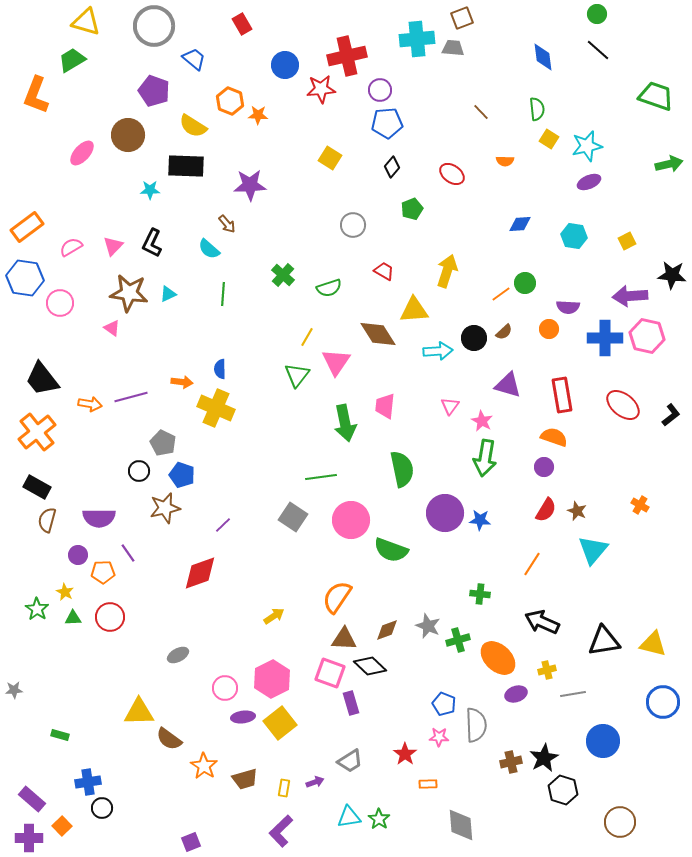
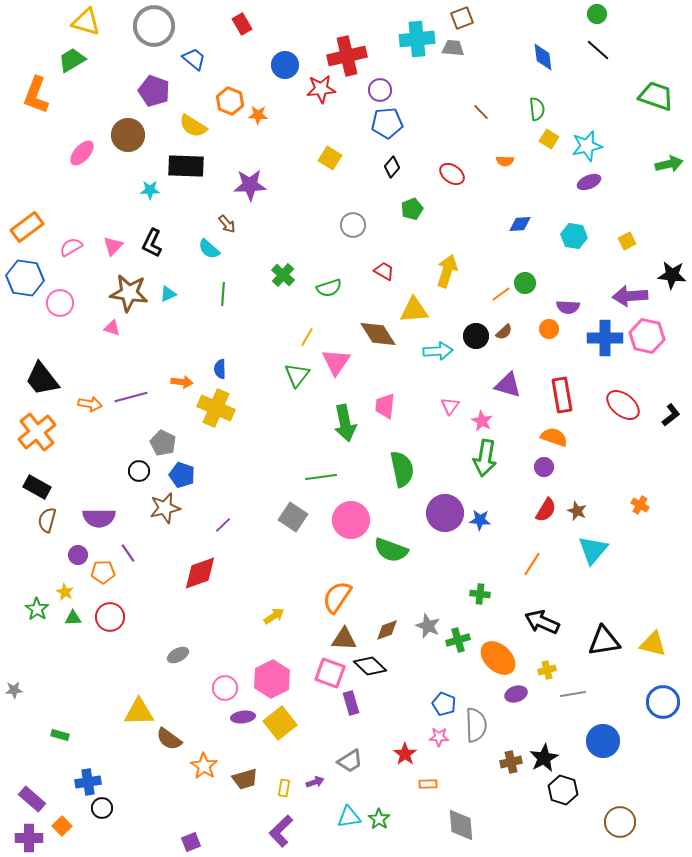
pink triangle at (112, 328): rotated 18 degrees counterclockwise
black circle at (474, 338): moved 2 px right, 2 px up
